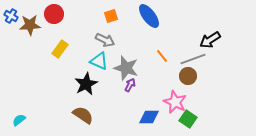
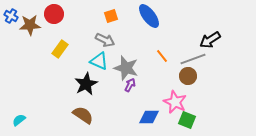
green square: moved 1 px left, 1 px down; rotated 12 degrees counterclockwise
